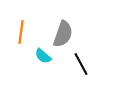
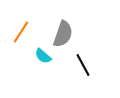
orange line: rotated 25 degrees clockwise
black line: moved 2 px right, 1 px down
